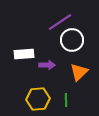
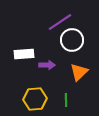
yellow hexagon: moved 3 px left
